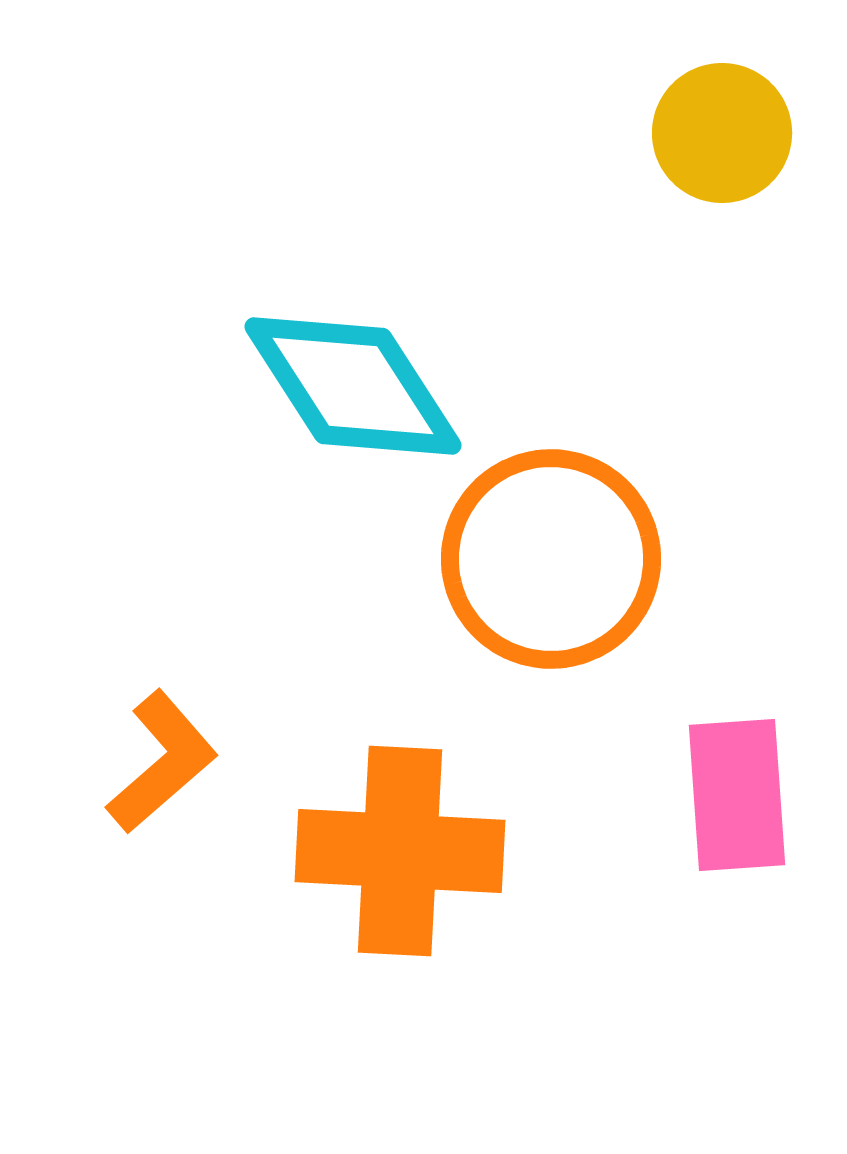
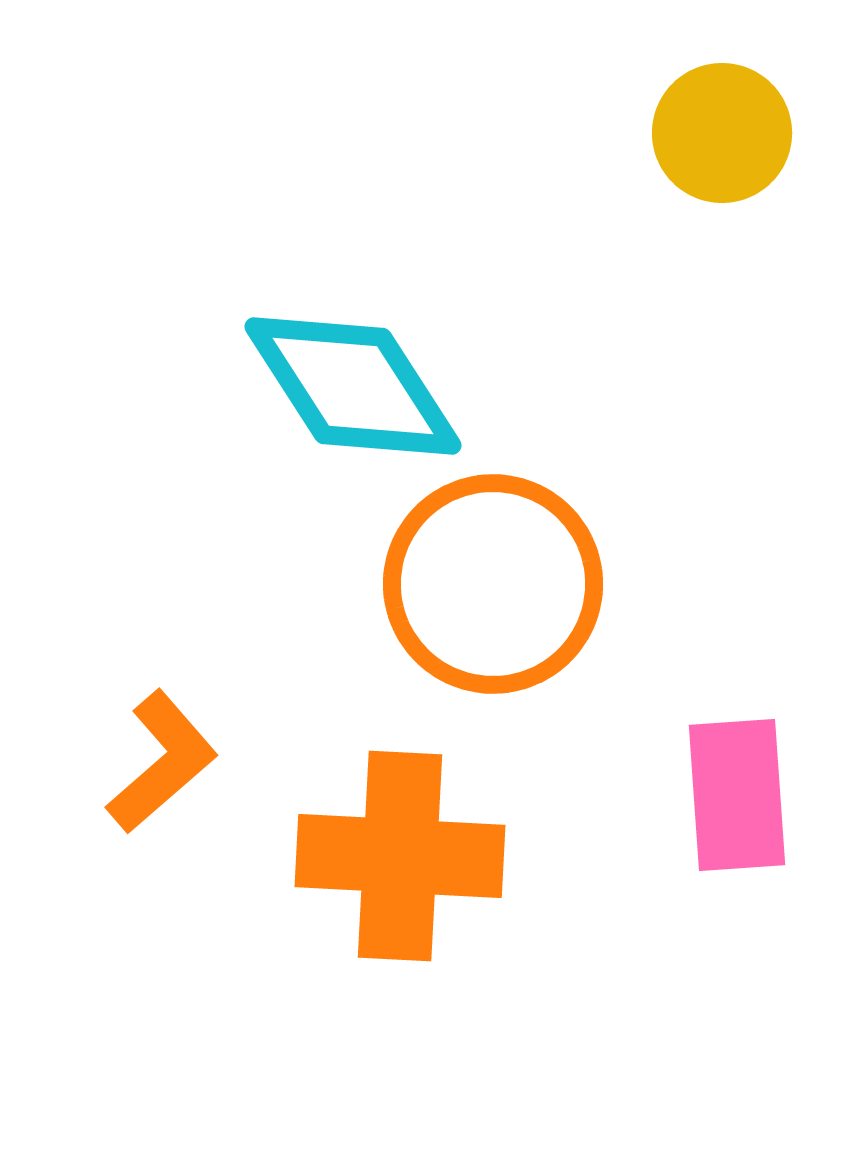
orange circle: moved 58 px left, 25 px down
orange cross: moved 5 px down
